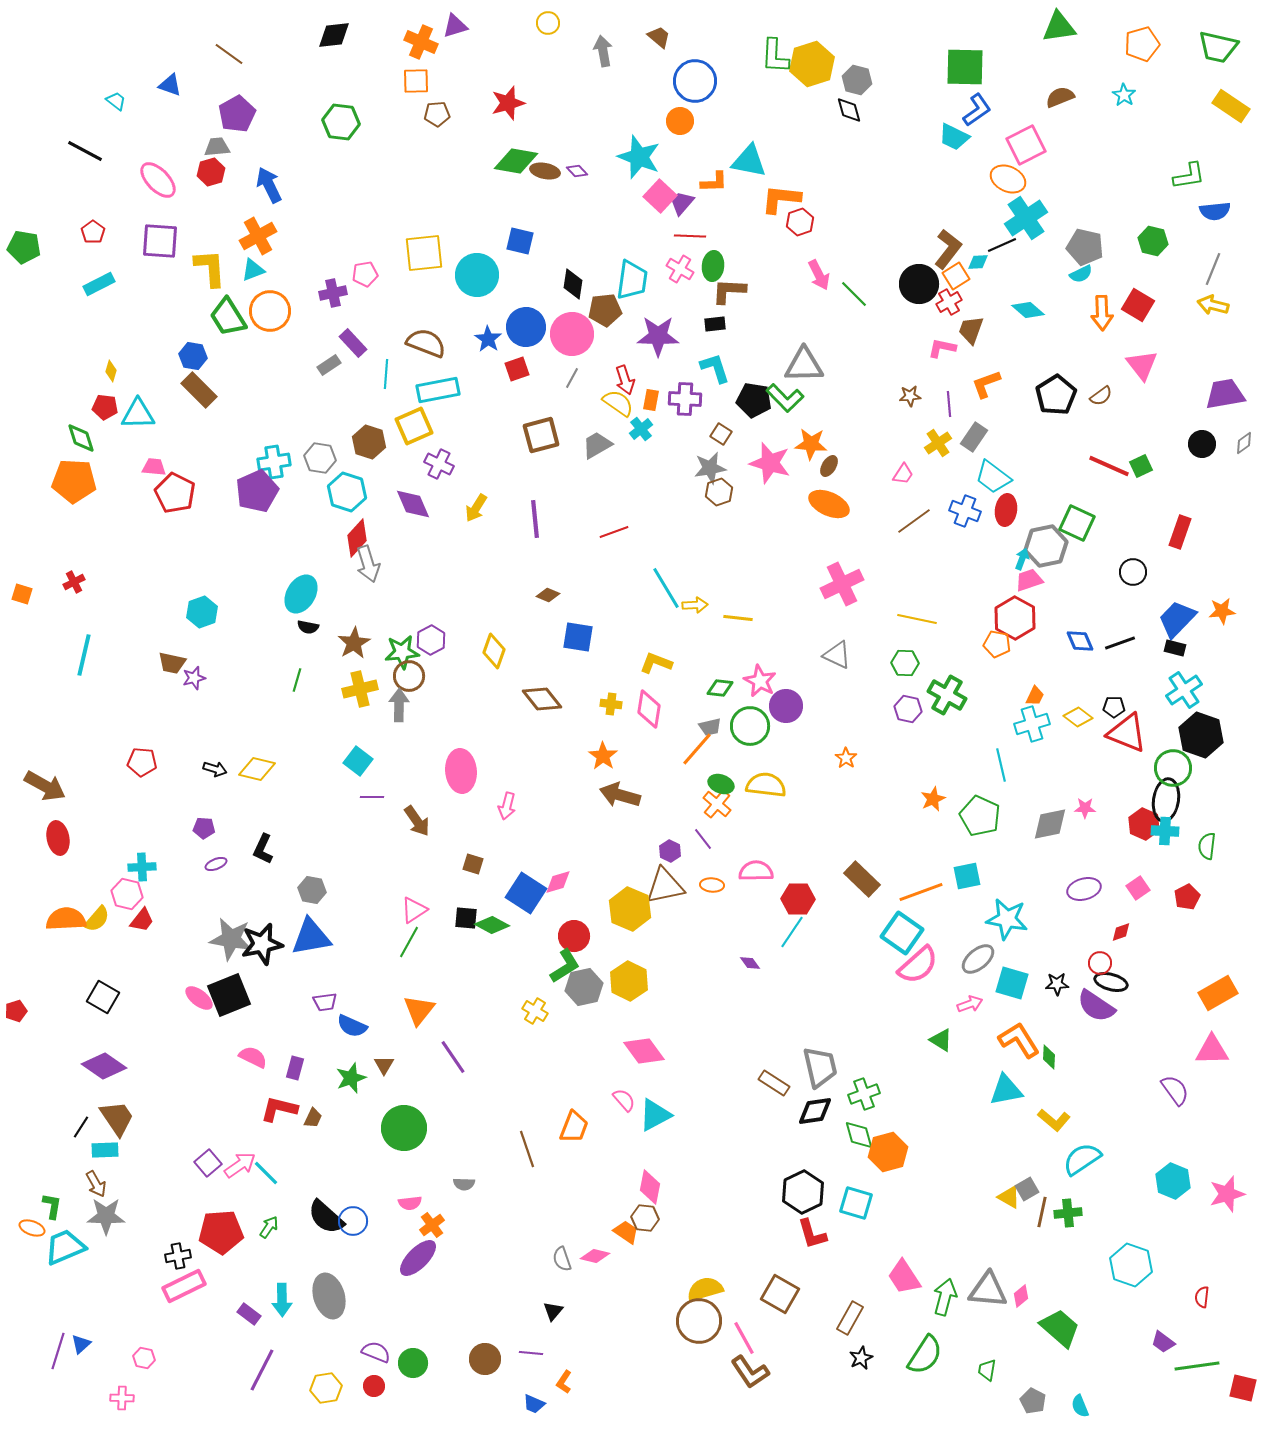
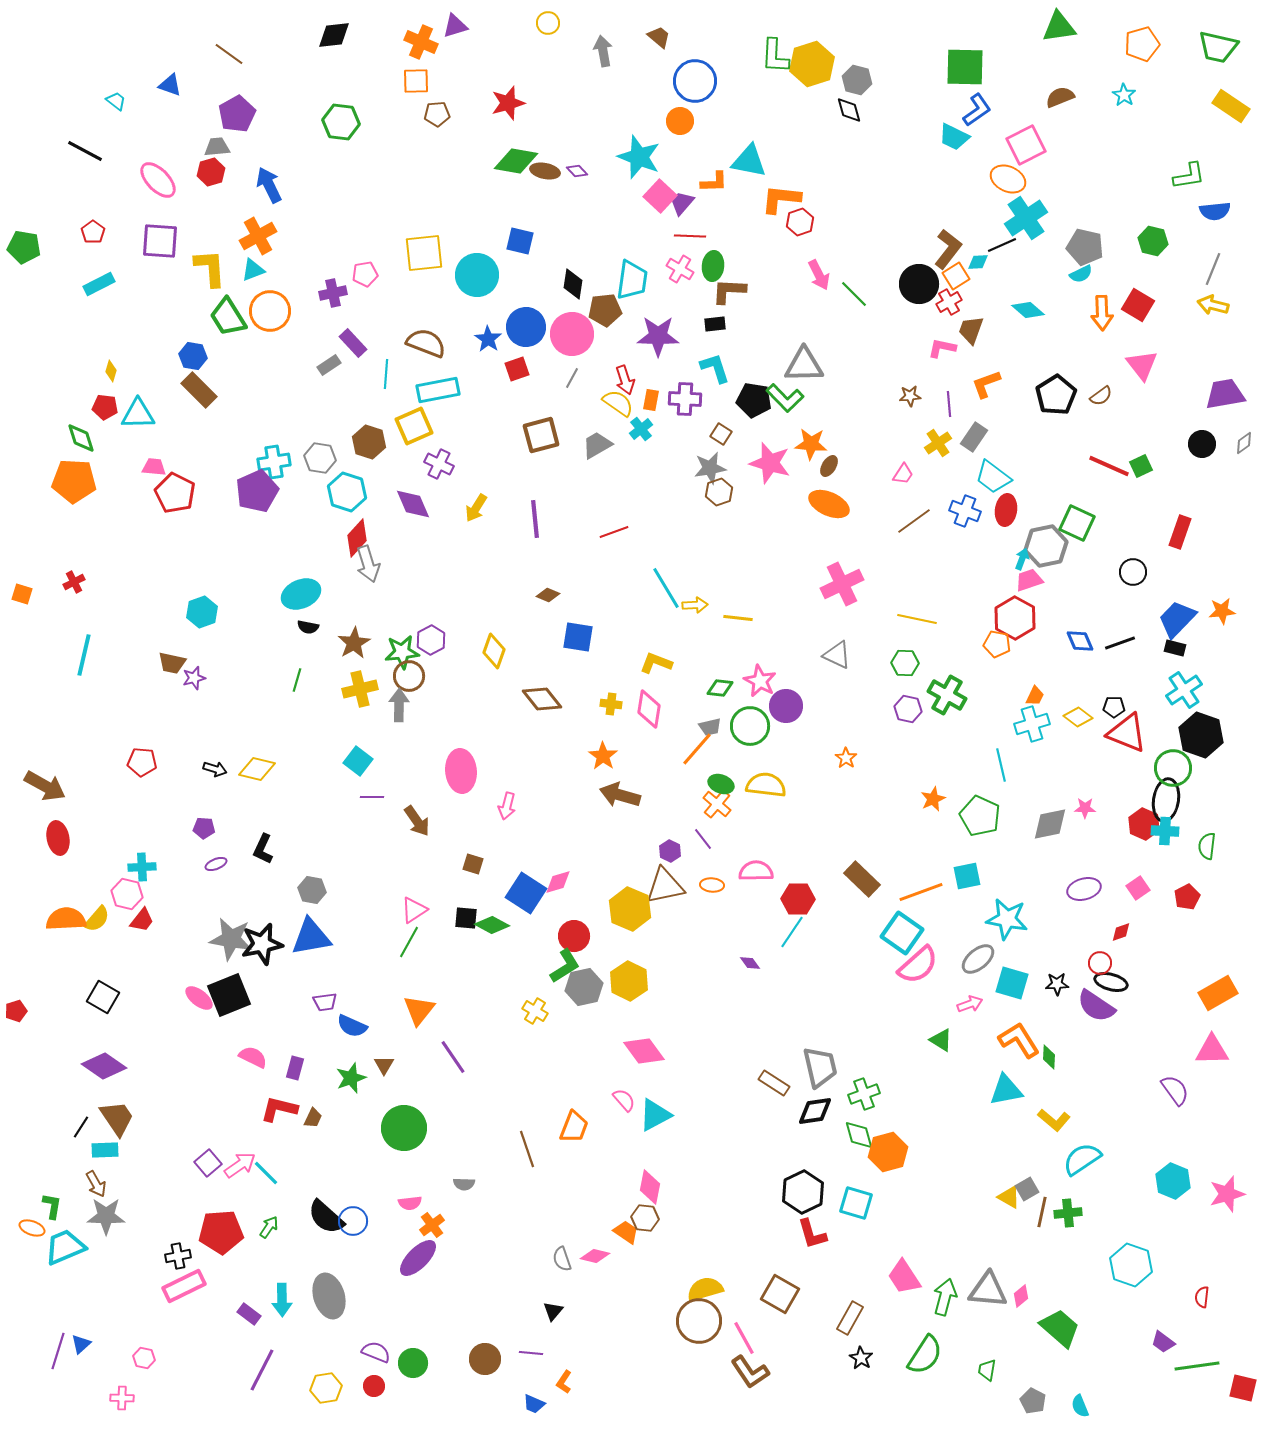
cyan ellipse at (301, 594): rotated 36 degrees clockwise
black star at (861, 1358): rotated 15 degrees counterclockwise
